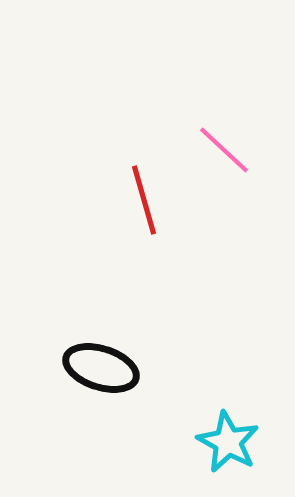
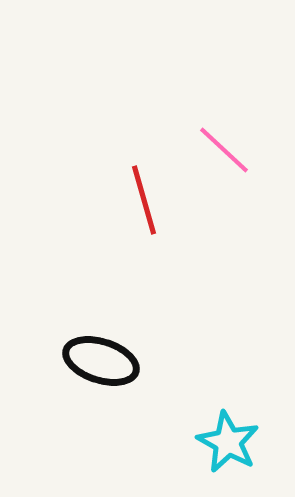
black ellipse: moved 7 px up
